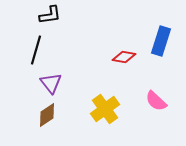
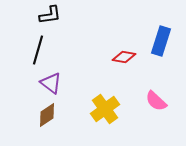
black line: moved 2 px right
purple triangle: rotated 15 degrees counterclockwise
